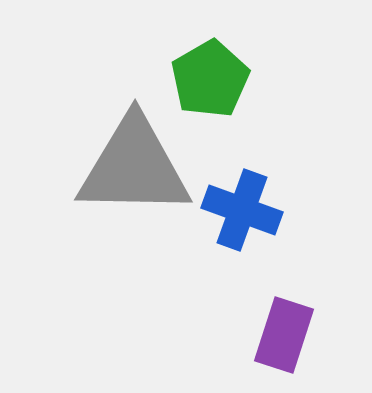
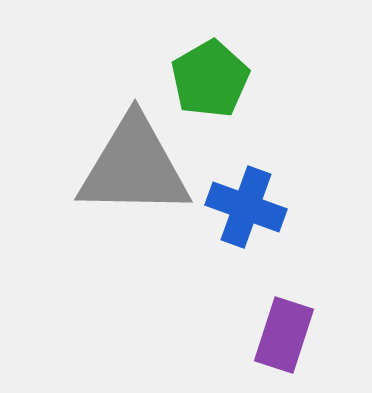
blue cross: moved 4 px right, 3 px up
